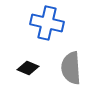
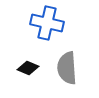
gray semicircle: moved 4 px left
